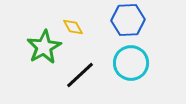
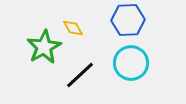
yellow diamond: moved 1 px down
